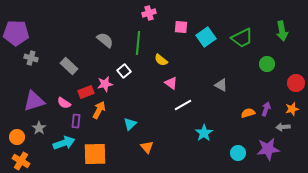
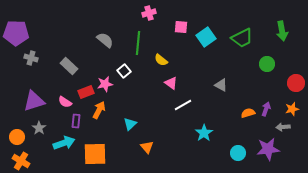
pink semicircle: moved 1 px right, 1 px up
